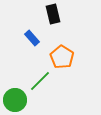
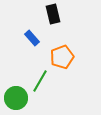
orange pentagon: rotated 20 degrees clockwise
green line: rotated 15 degrees counterclockwise
green circle: moved 1 px right, 2 px up
